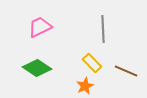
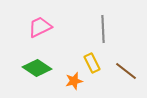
yellow rectangle: rotated 18 degrees clockwise
brown line: rotated 15 degrees clockwise
orange star: moved 11 px left, 5 px up; rotated 12 degrees clockwise
